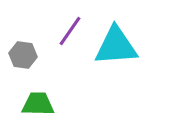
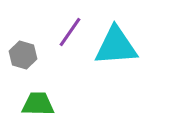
purple line: moved 1 px down
gray hexagon: rotated 8 degrees clockwise
